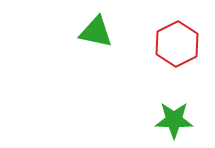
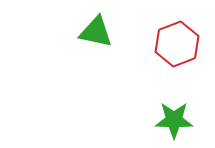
red hexagon: rotated 6 degrees clockwise
